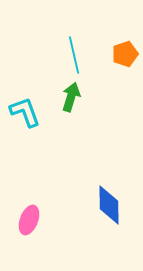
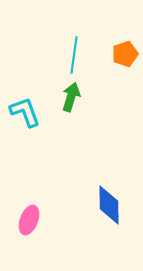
cyan line: rotated 21 degrees clockwise
